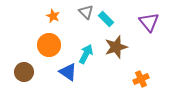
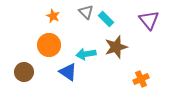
purple triangle: moved 2 px up
cyan arrow: rotated 126 degrees counterclockwise
